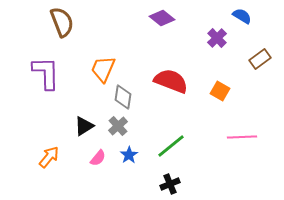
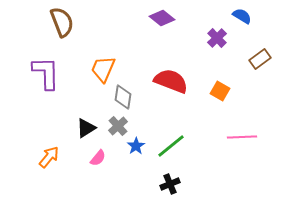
black triangle: moved 2 px right, 2 px down
blue star: moved 7 px right, 9 px up
